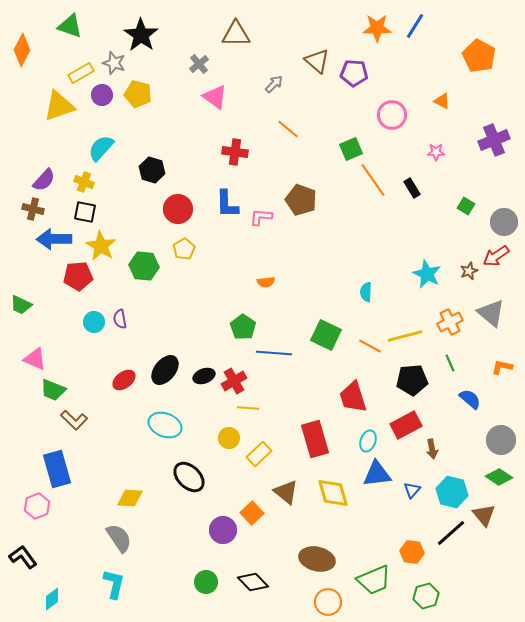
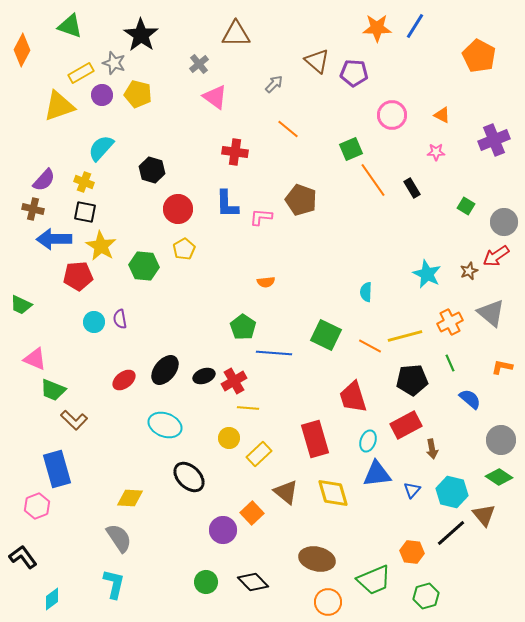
orange triangle at (442, 101): moved 14 px down
